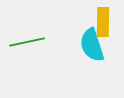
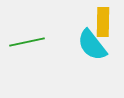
cyan semicircle: rotated 20 degrees counterclockwise
